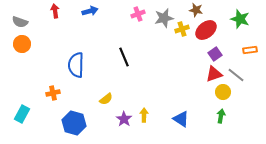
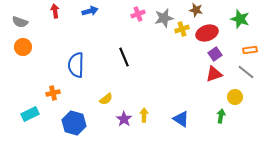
red ellipse: moved 1 px right, 3 px down; rotated 20 degrees clockwise
orange circle: moved 1 px right, 3 px down
gray line: moved 10 px right, 3 px up
yellow circle: moved 12 px right, 5 px down
cyan rectangle: moved 8 px right; rotated 36 degrees clockwise
